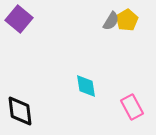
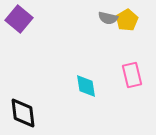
gray semicircle: moved 3 px left, 3 px up; rotated 72 degrees clockwise
pink rectangle: moved 32 px up; rotated 15 degrees clockwise
black diamond: moved 3 px right, 2 px down
